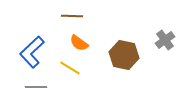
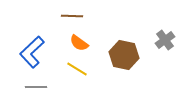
yellow line: moved 7 px right, 1 px down
